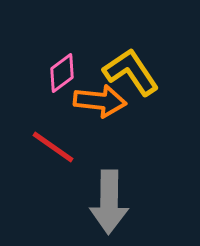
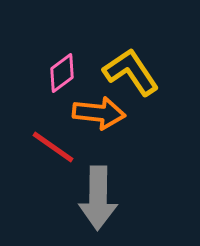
orange arrow: moved 1 px left, 12 px down
gray arrow: moved 11 px left, 4 px up
